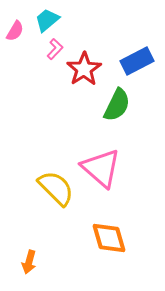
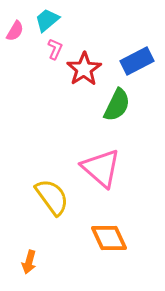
pink L-shape: rotated 20 degrees counterclockwise
yellow semicircle: moved 4 px left, 9 px down; rotated 9 degrees clockwise
orange diamond: rotated 9 degrees counterclockwise
